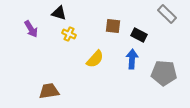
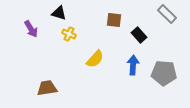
brown square: moved 1 px right, 6 px up
black rectangle: rotated 21 degrees clockwise
blue arrow: moved 1 px right, 6 px down
brown trapezoid: moved 2 px left, 3 px up
